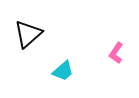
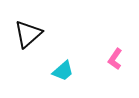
pink L-shape: moved 1 px left, 6 px down
